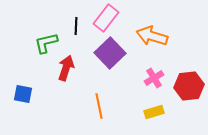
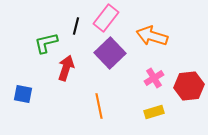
black line: rotated 12 degrees clockwise
